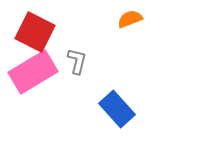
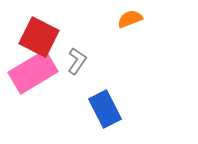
red square: moved 4 px right, 5 px down
gray L-shape: rotated 20 degrees clockwise
blue rectangle: moved 12 px left; rotated 15 degrees clockwise
